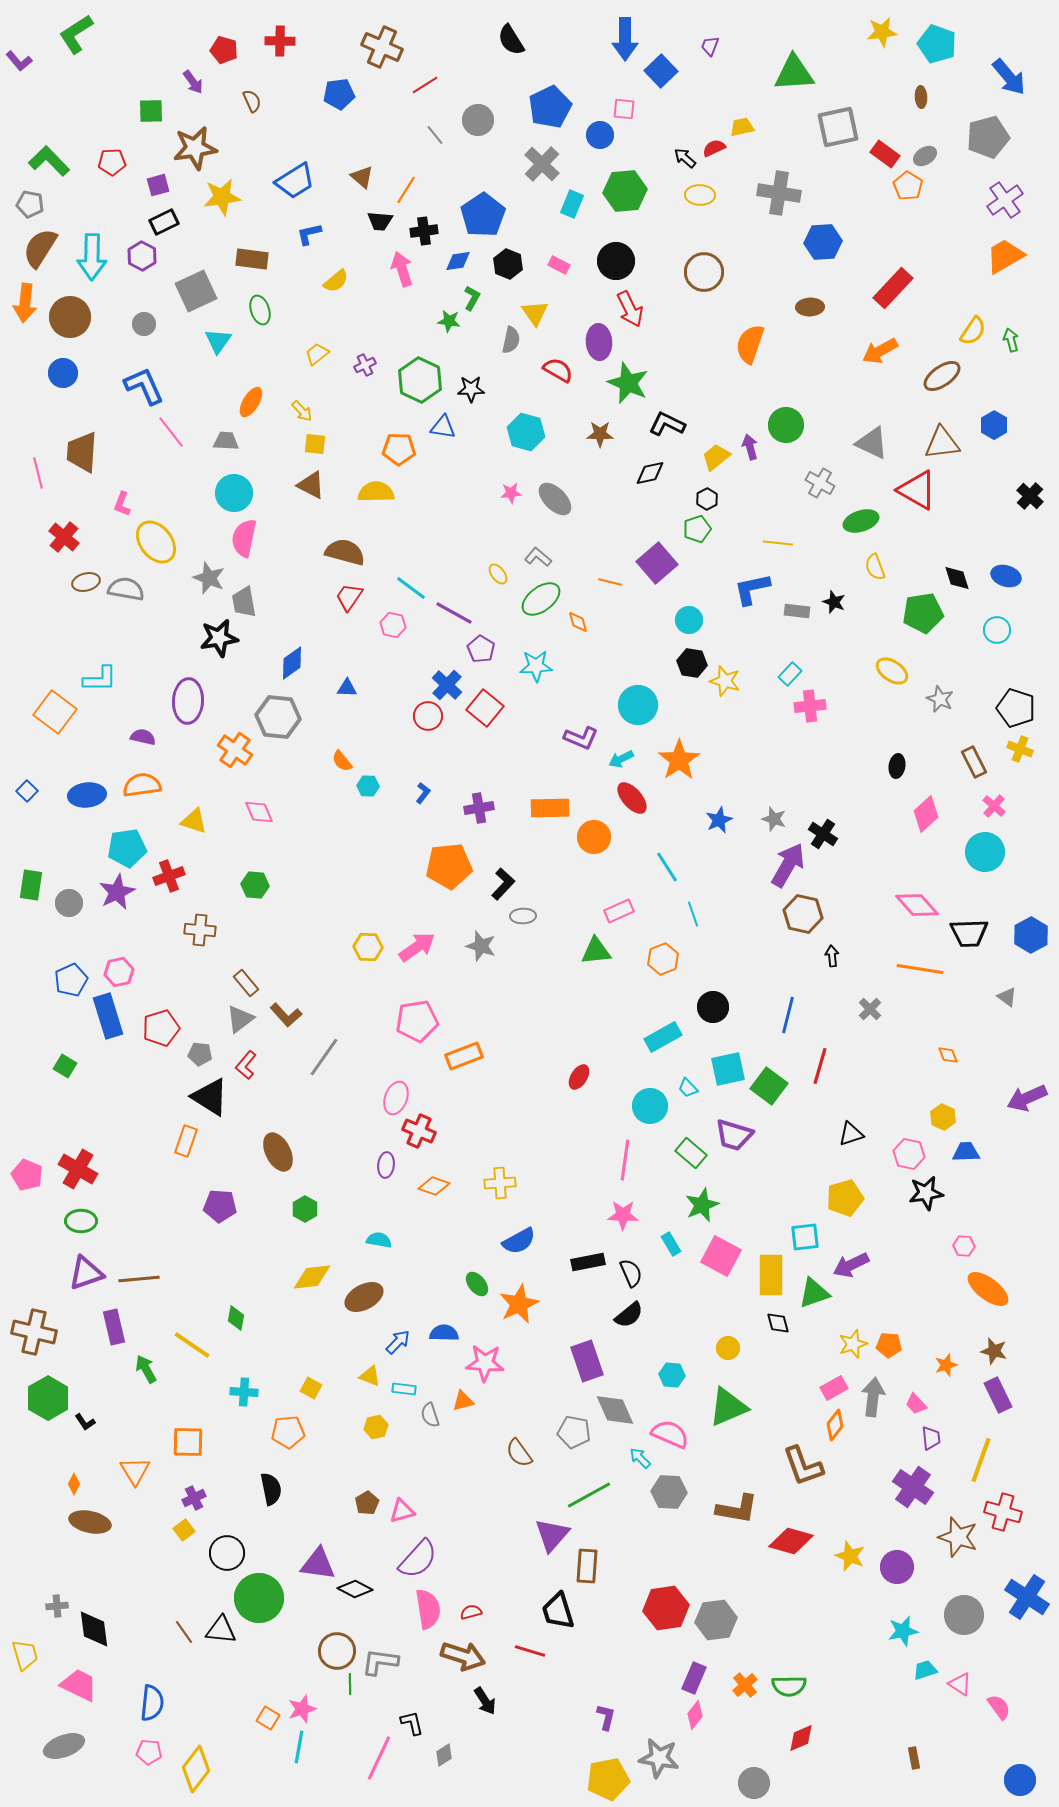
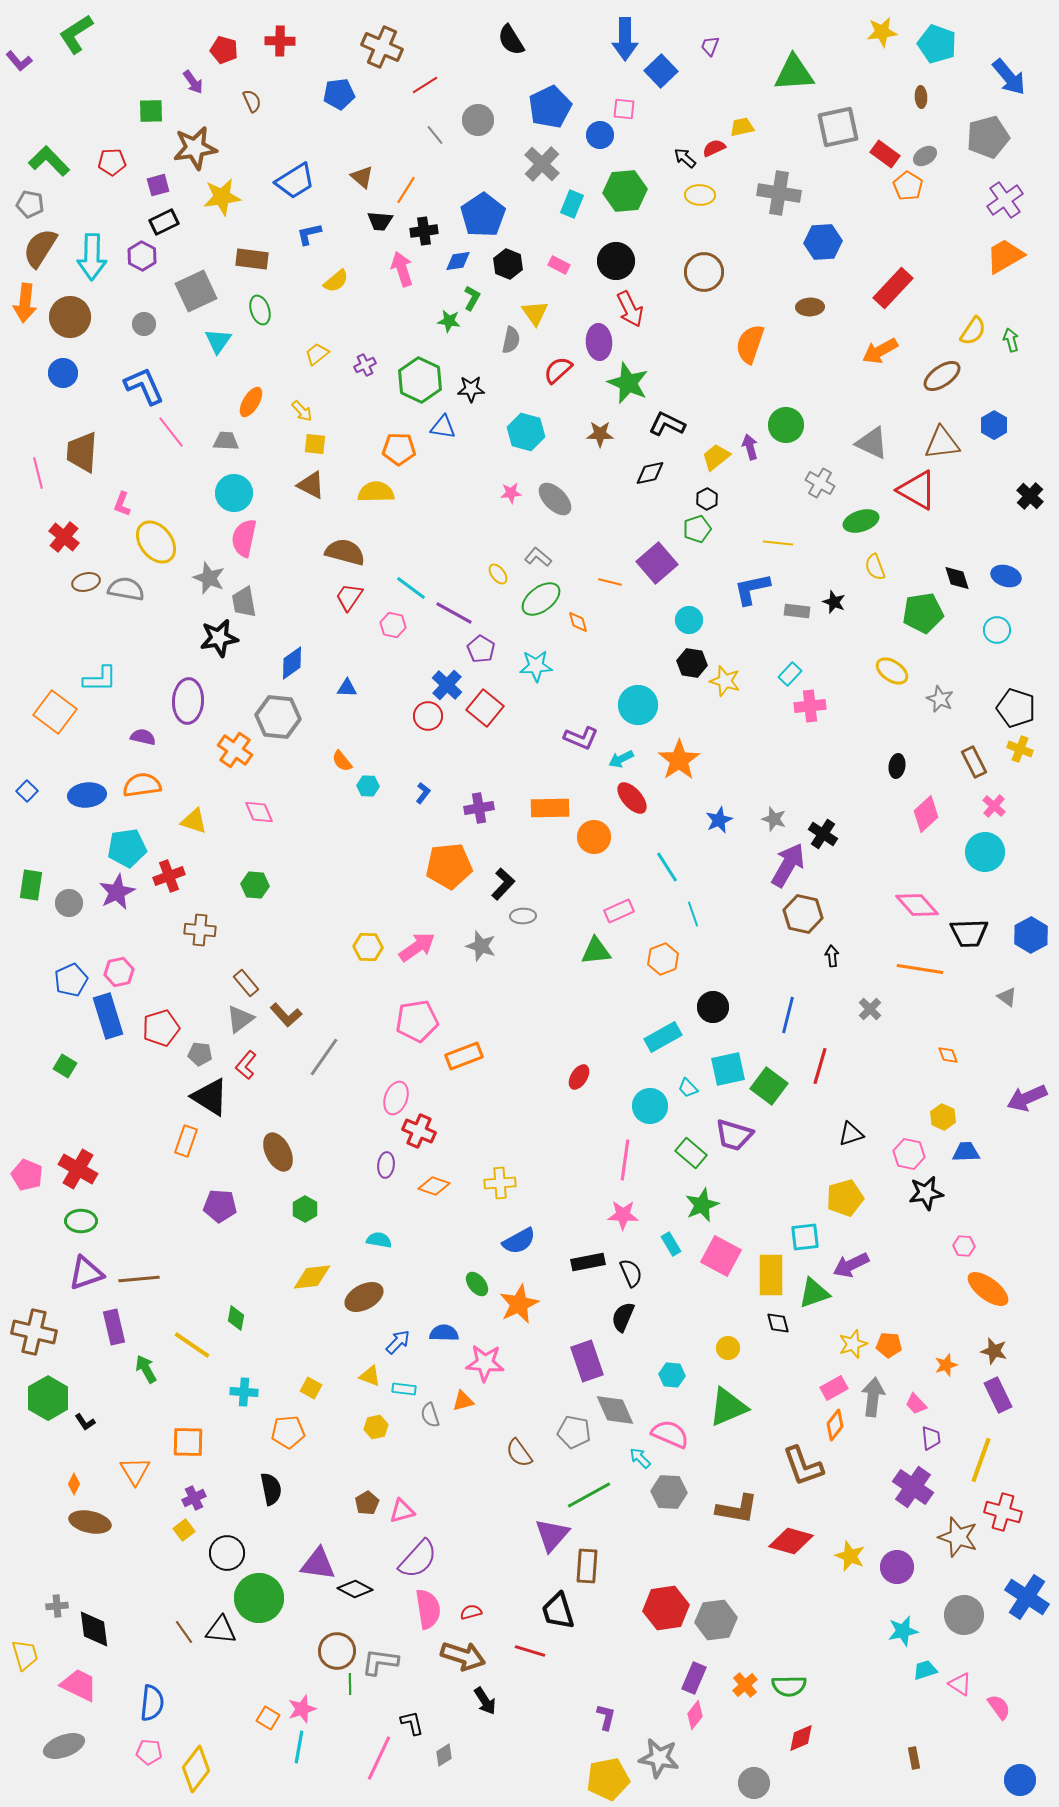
red semicircle at (558, 370): rotated 72 degrees counterclockwise
black semicircle at (629, 1315): moved 6 px left, 2 px down; rotated 152 degrees clockwise
